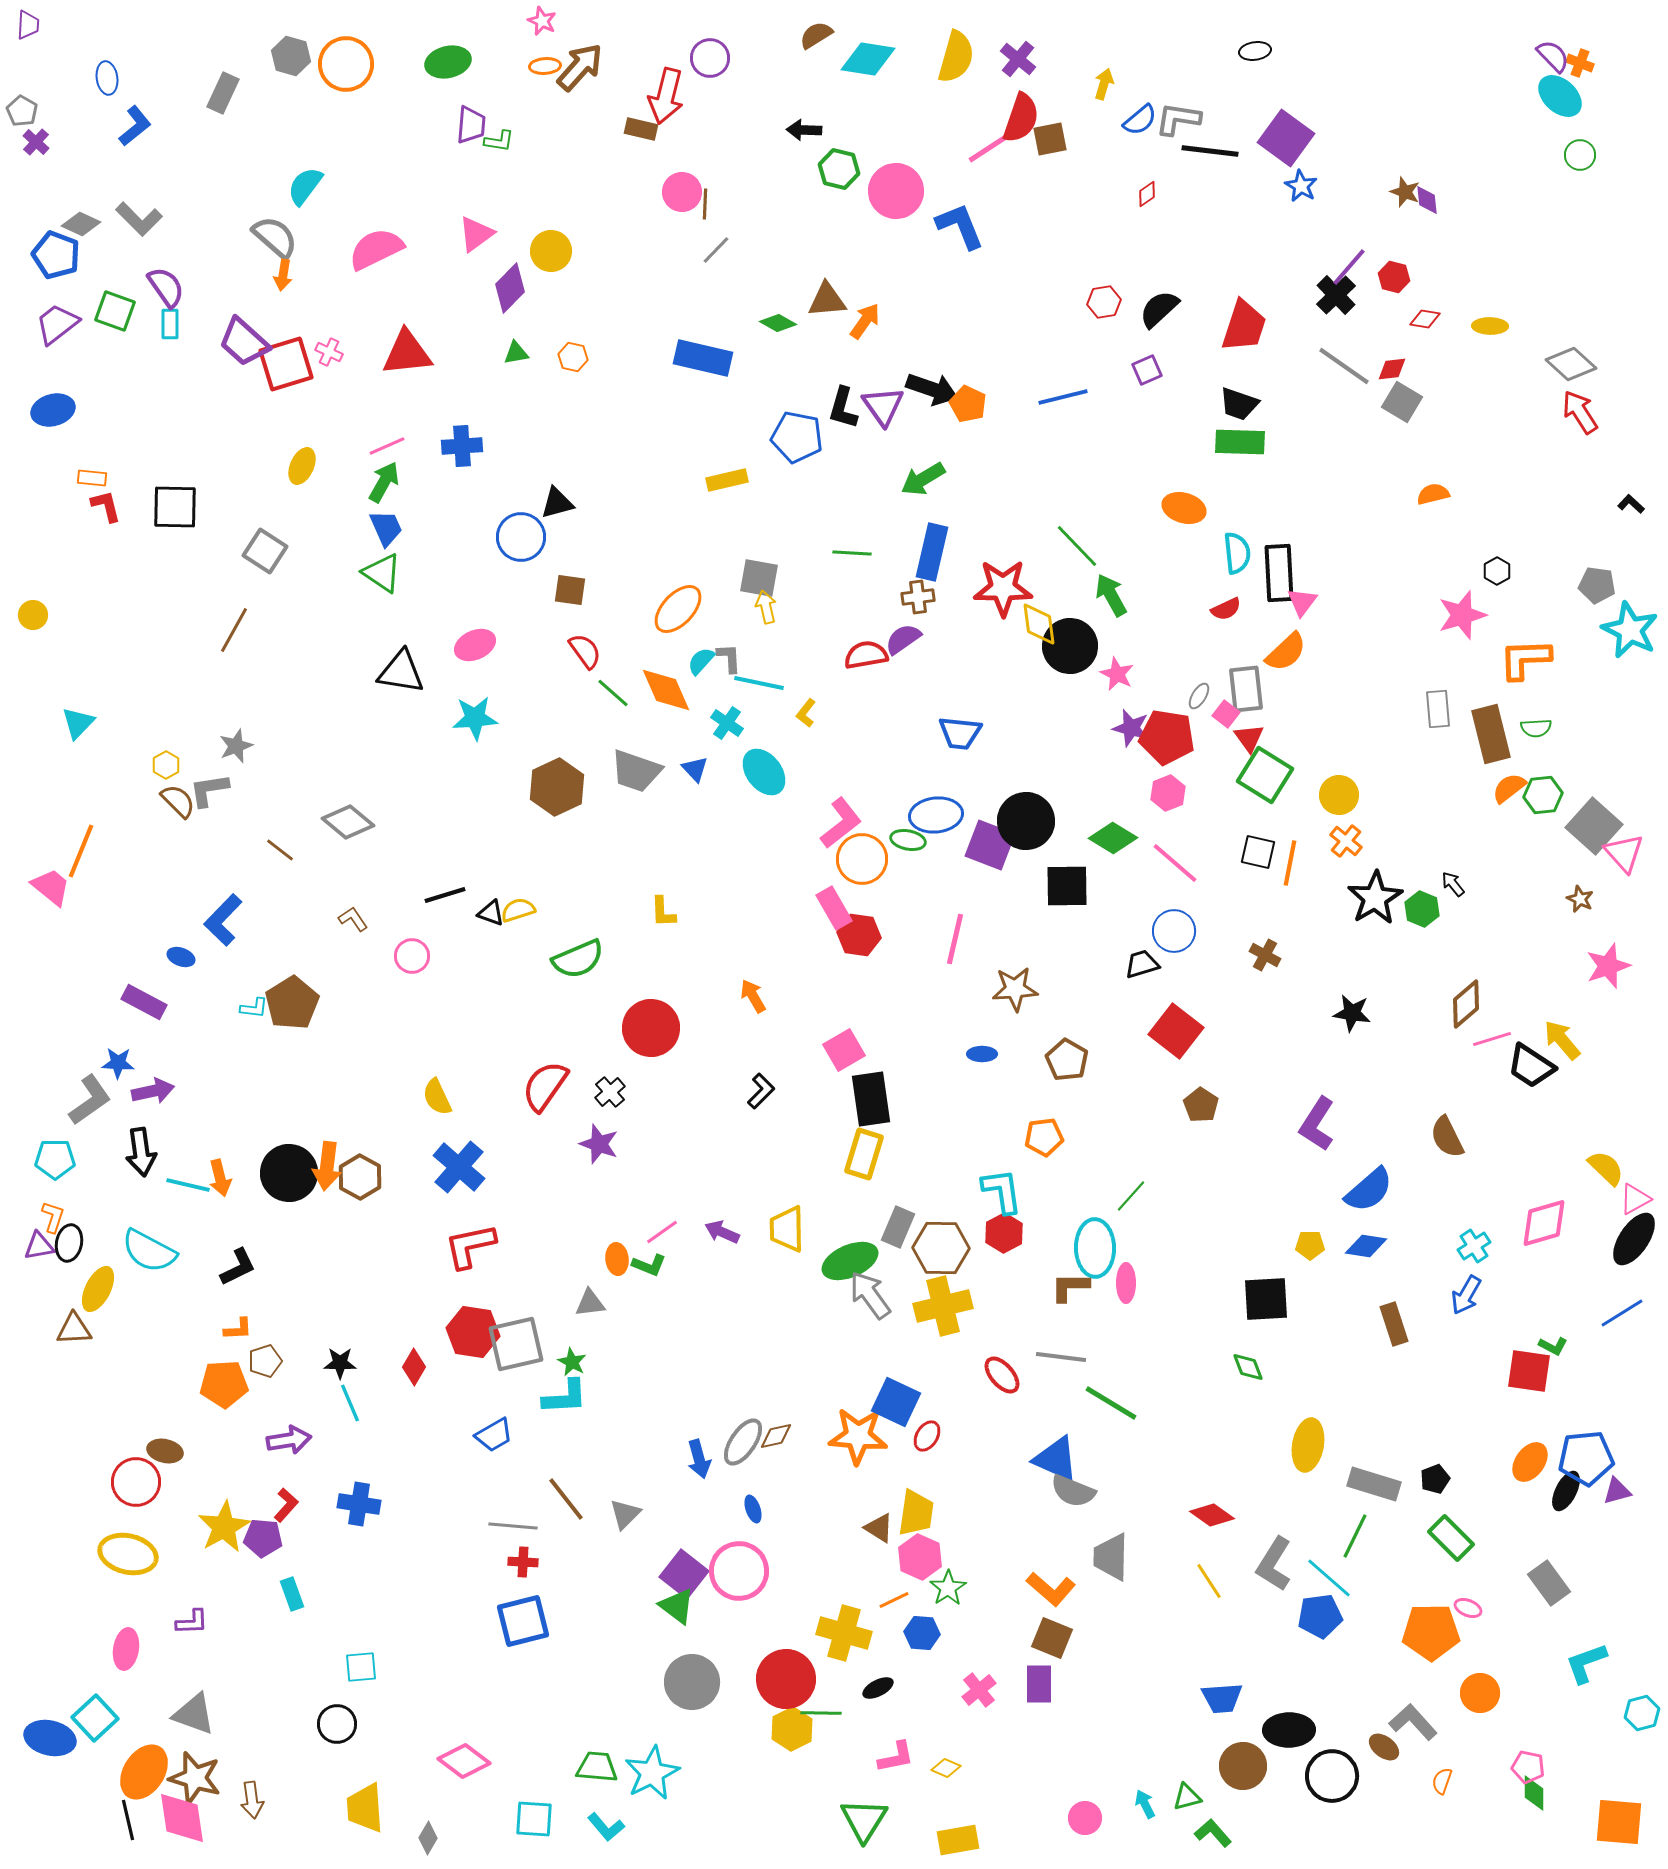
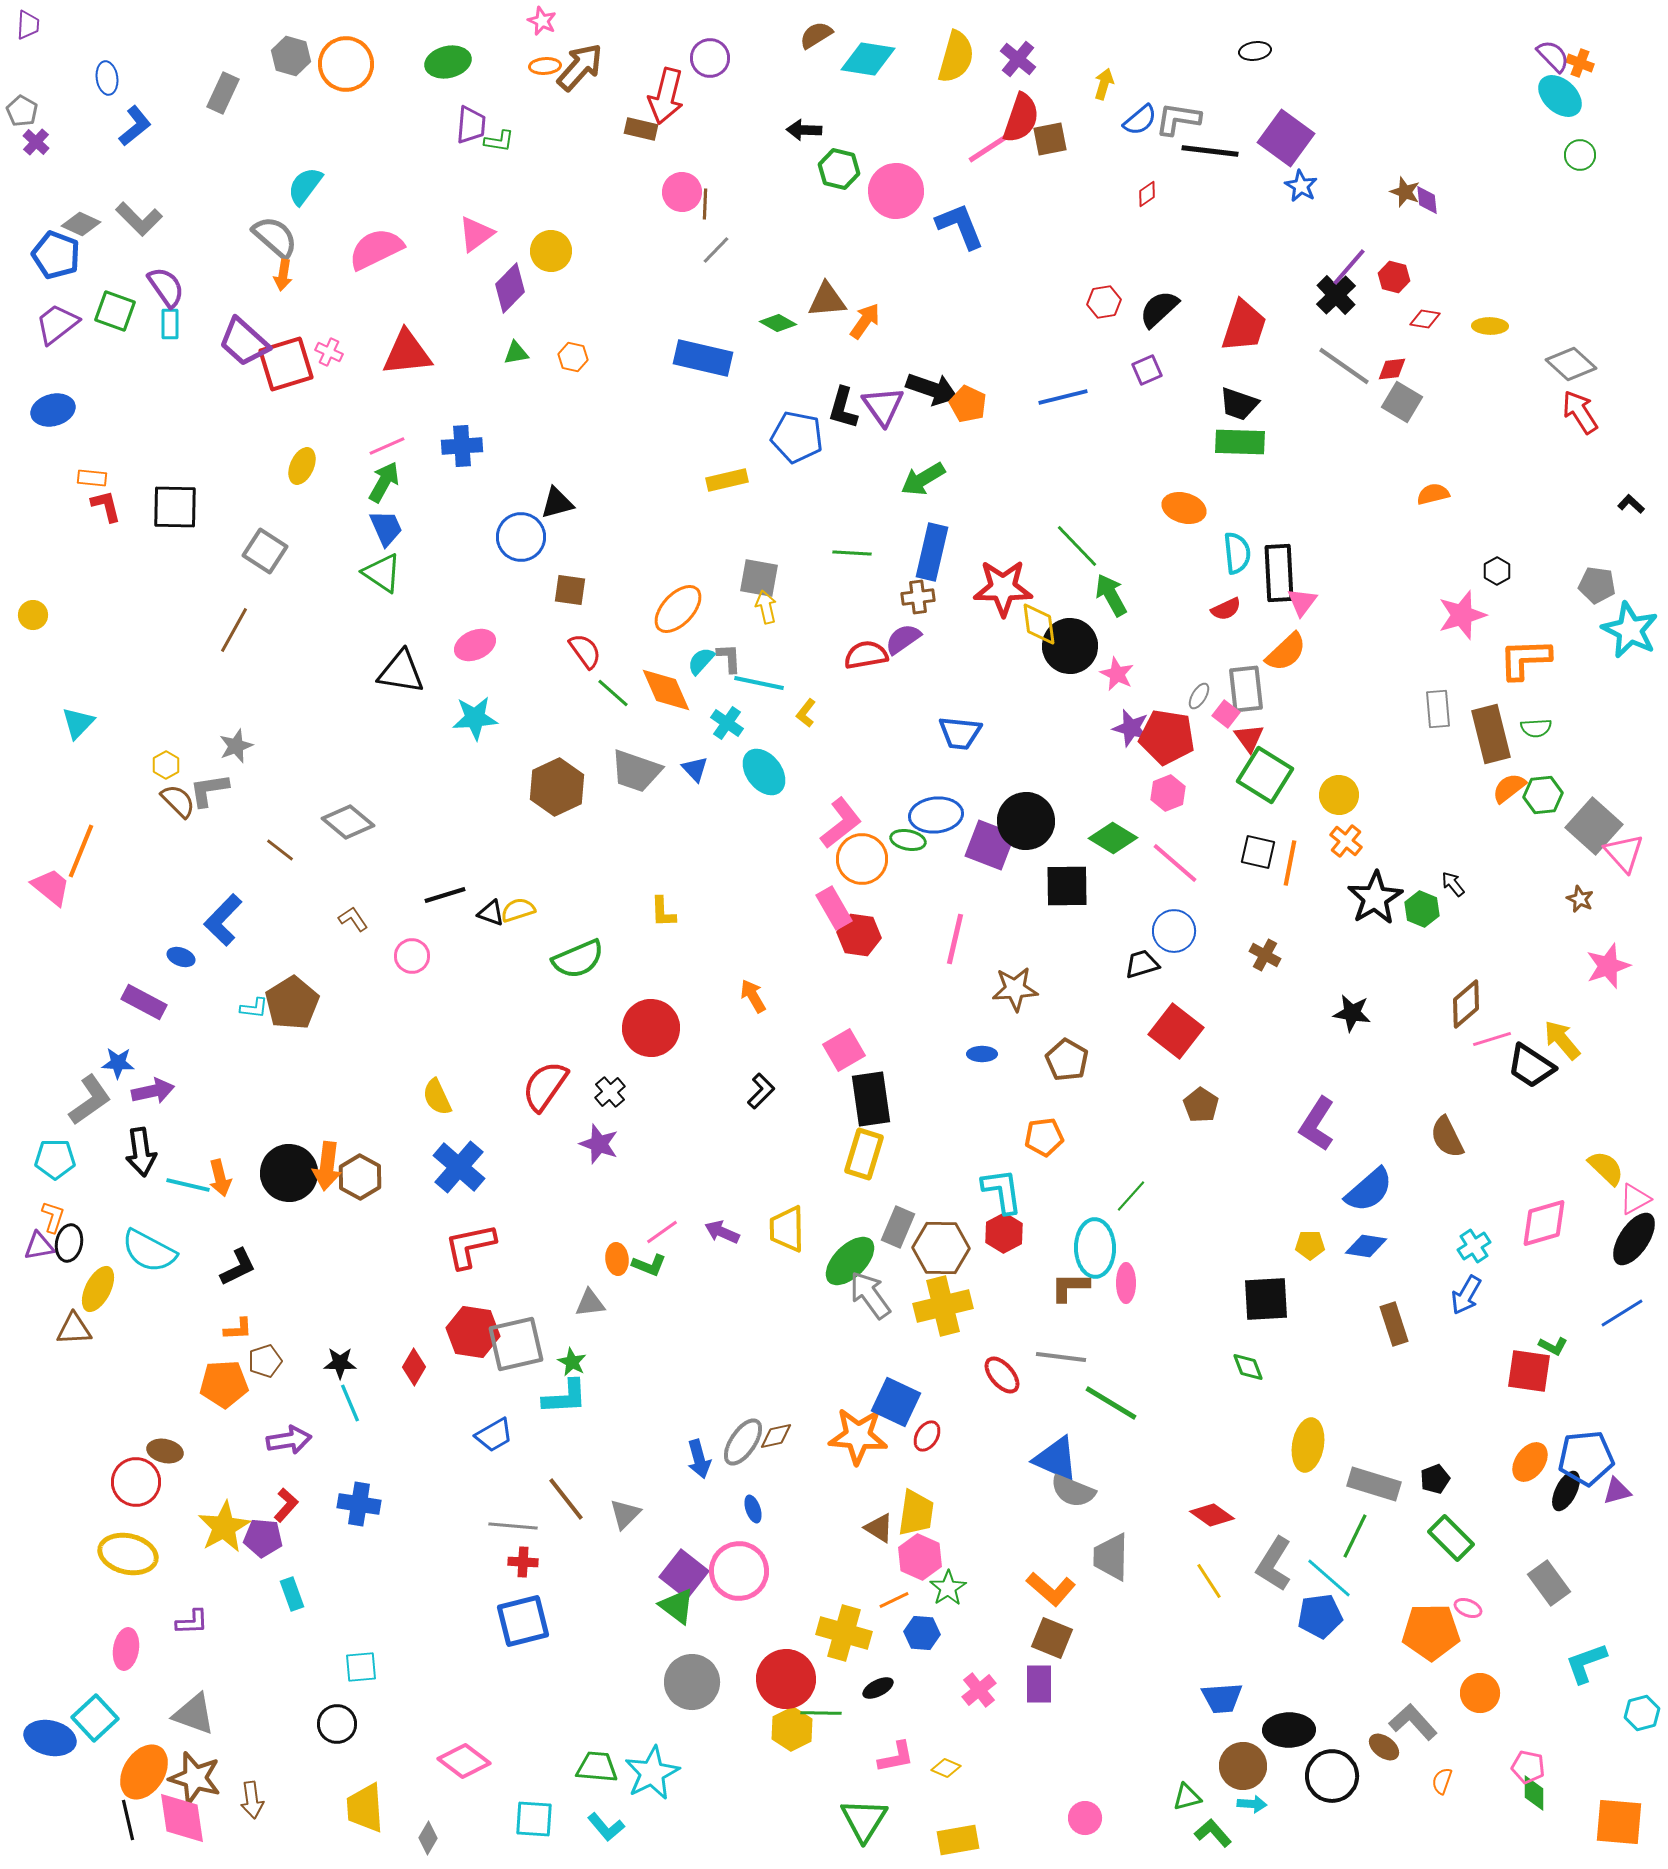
green ellipse at (850, 1261): rotated 22 degrees counterclockwise
cyan arrow at (1145, 1804): moved 107 px right; rotated 120 degrees clockwise
